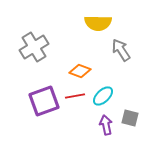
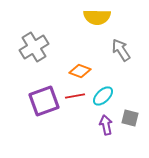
yellow semicircle: moved 1 px left, 6 px up
